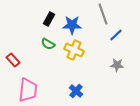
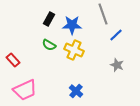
green semicircle: moved 1 px right, 1 px down
gray star: rotated 16 degrees clockwise
pink trapezoid: moved 3 px left; rotated 60 degrees clockwise
